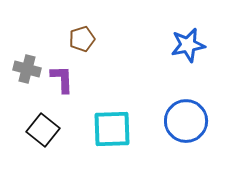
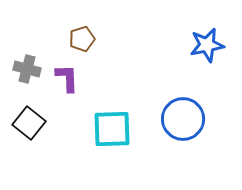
blue star: moved 19 px right
purple L-shape: moved 5 px right, 1 px up
blue circle: moved 3 px left, 2 px up
black square: moved 14 px left, 7 px up
